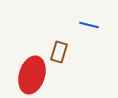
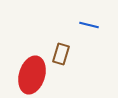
brown rectangle: moved 2 px right, 2 px down
